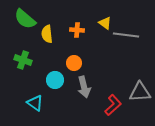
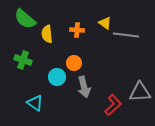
cyan circle: moved 2 px right, 3 px up
